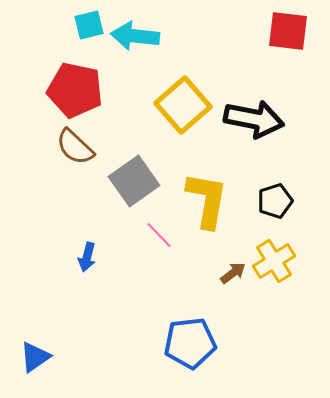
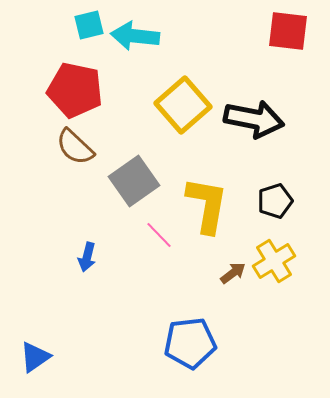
yellow L-shape: moved 5 px down
